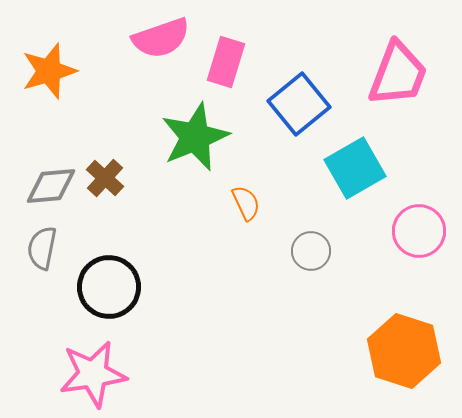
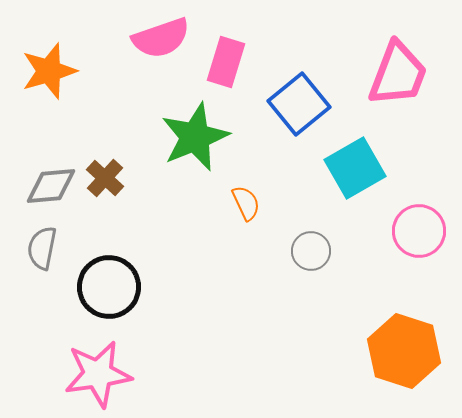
pink star: moved 5 px right
